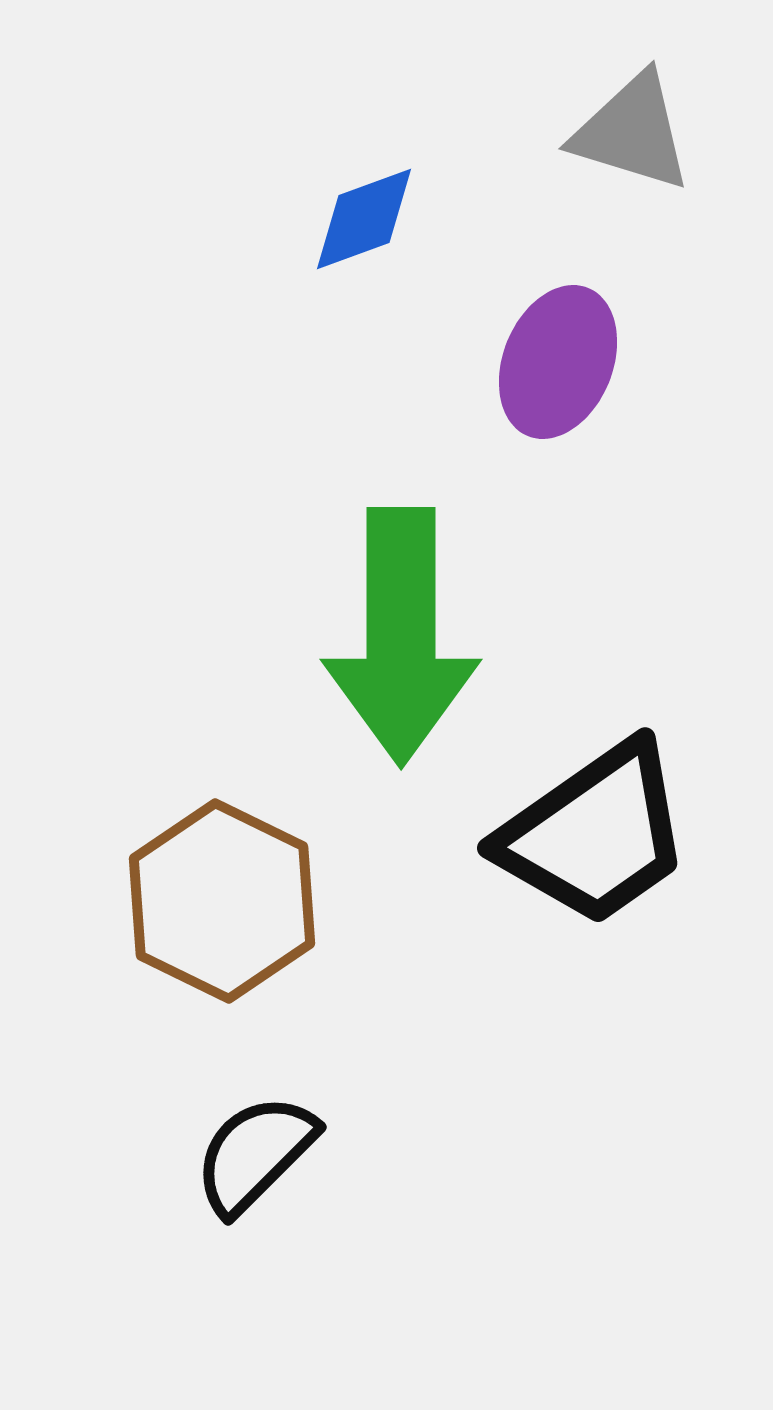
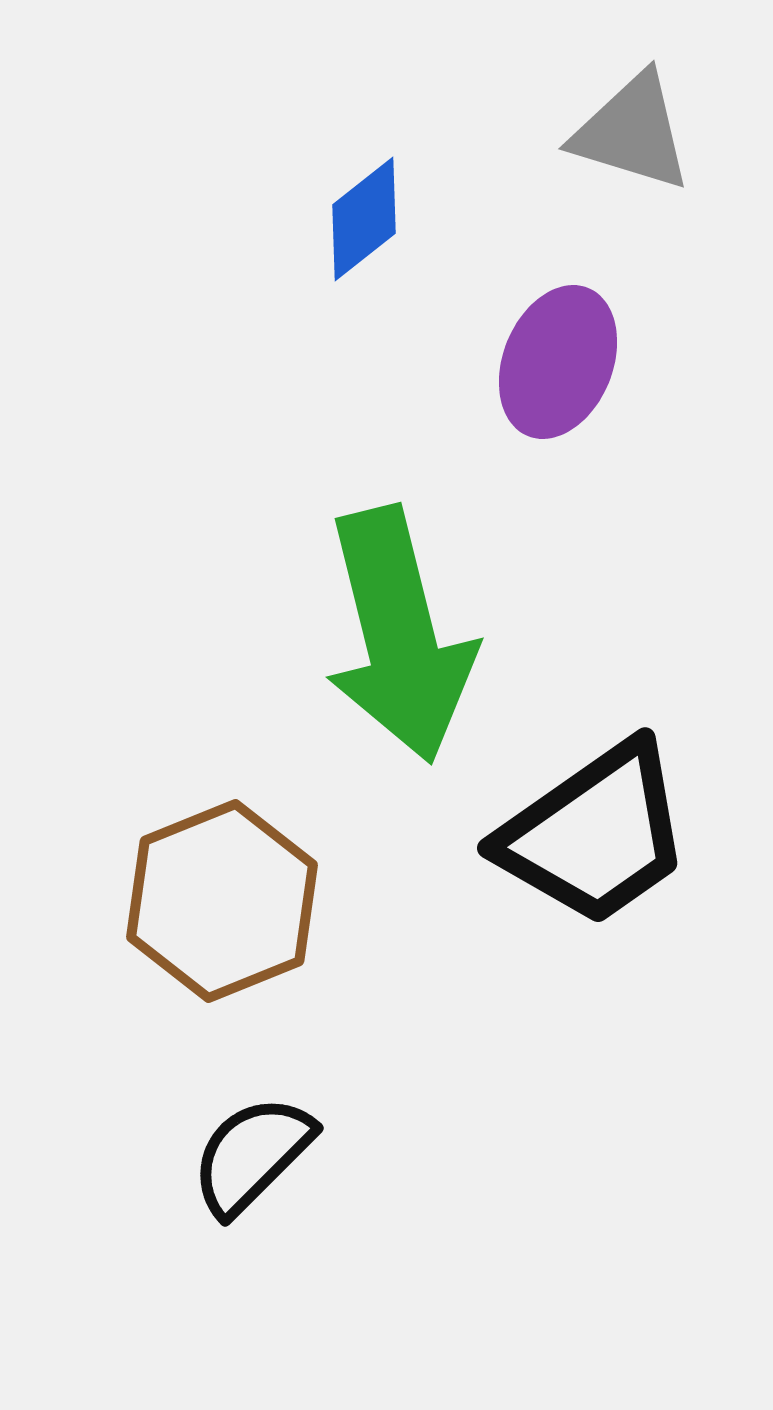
blue diamond: rotated 18 degrees counterclockwise
green arrow: moved 2 px left, 1 px up; rotated 14 degrees counterclockwise
brown hexagon: rotated 12 degrees clockwise
black semicircle: moved 3 px left, 1 px down
